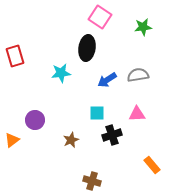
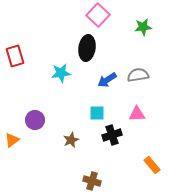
pink square: moved 2 px left, 2 px up; rotated 10 degrees clockwise
